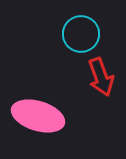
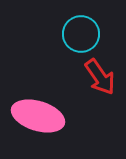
red arrow: moved 1 px left; rotated 15 degrees counterclockwise
